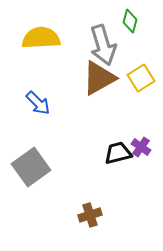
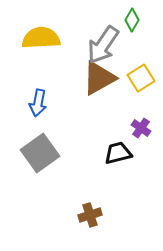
green diamond: moved 2 px right, 1 px up; rotated 15 degrees clockwise
gray arrow: rotated 51 degrees clockwise
blue arrow: rotated 56 degrees clockwise
purple cross: moved 19 px up
gray square: moved 9 px right, 14 px up
